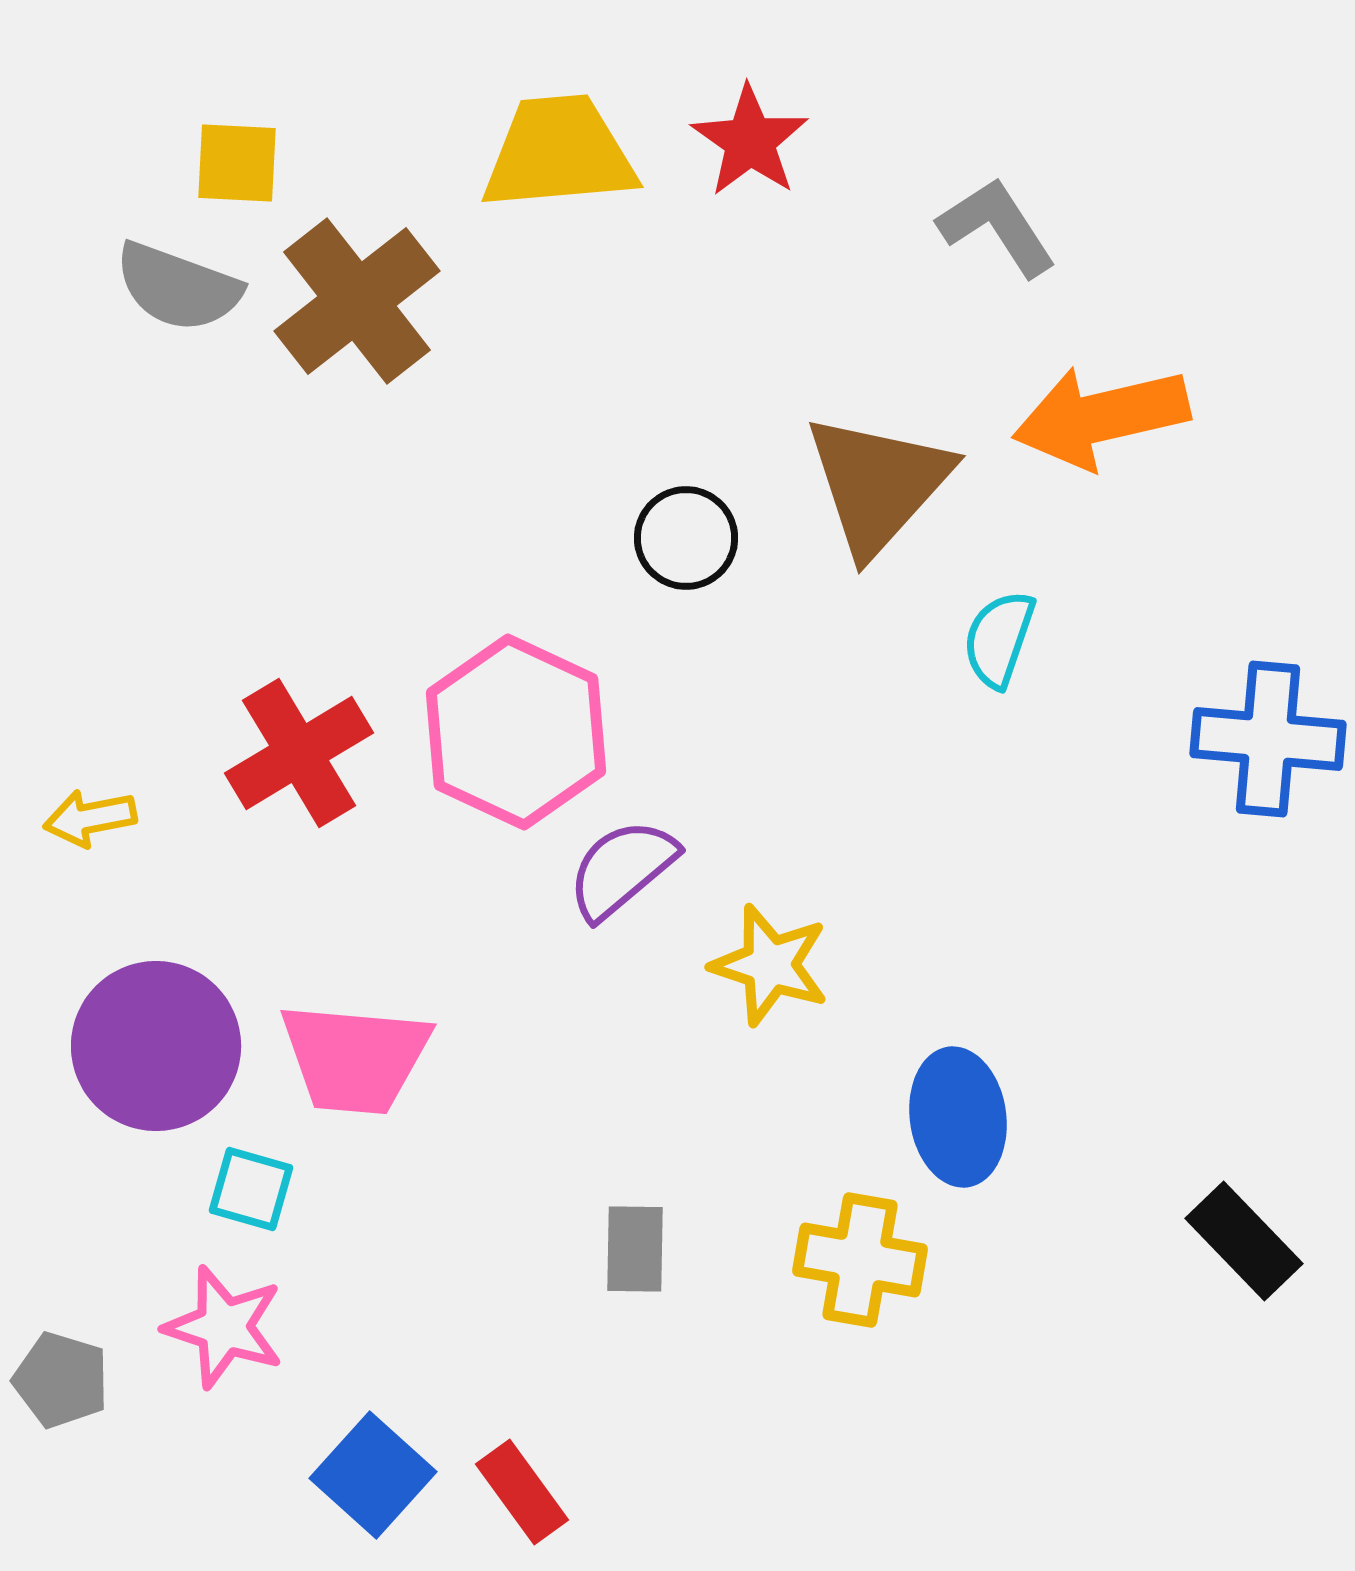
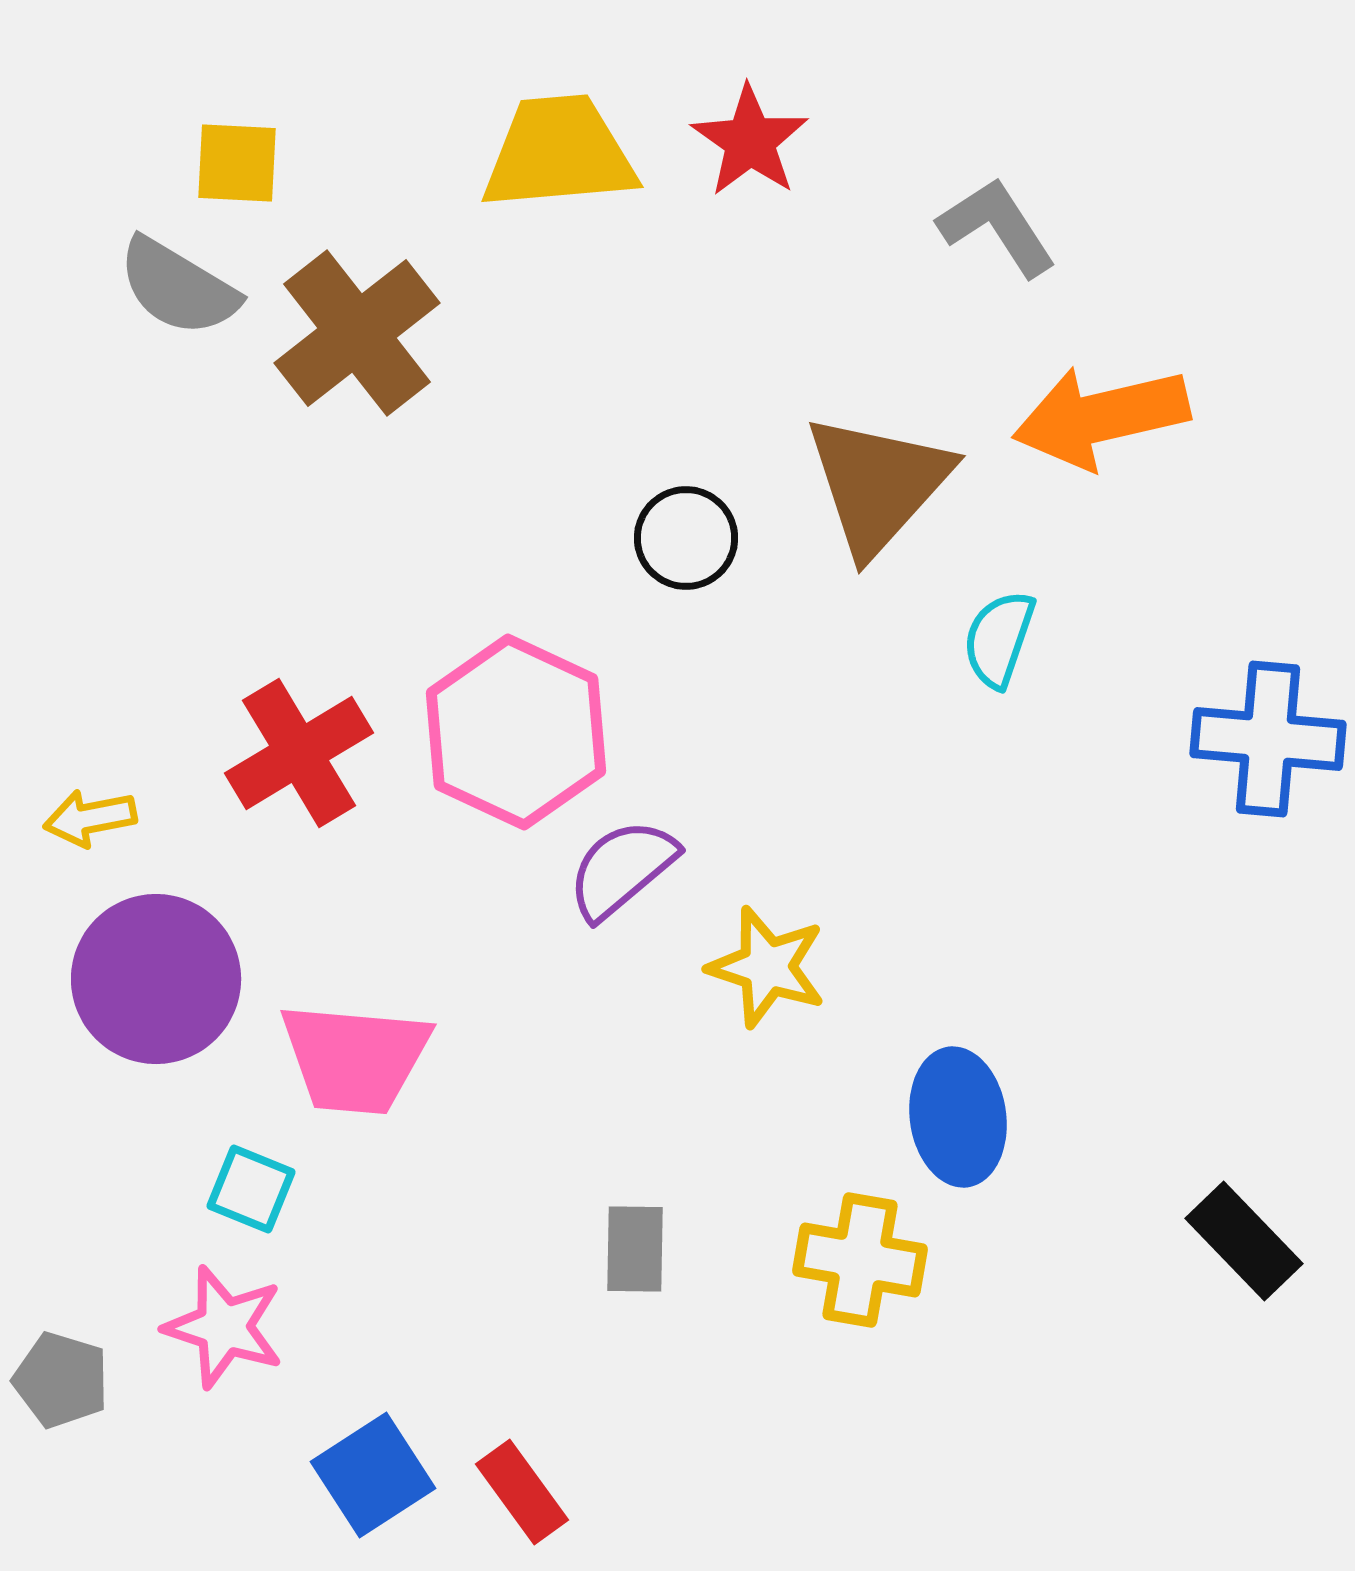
gray semicircle: rotated 11 degrees clockwise
brown cross: moved 32 px down
yellow star: moved 3 px left, 2 px down
purple circle: moved 67 px up
cyan square: rotated 6 degrees clockwise
blue square: rotated 15 degrees clockwise
